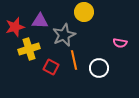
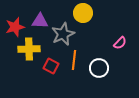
yellow circle: moved 1 px left, 1 px down
gray star: moved 1 px left, 1 px up
pink semicircle: rotated 56 degrees counterclockwise
yellow cross: rotated 15 degrees clockwise
orange line: rotated 18 degrees clockwise
red square: moved 1 px up
